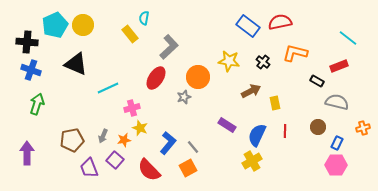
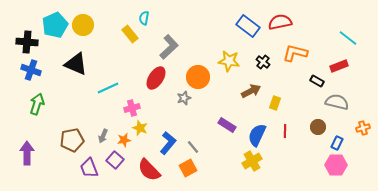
gray star at (184, 97): moved 1 px down
yellow rectangle at (275, 103): rotated 32 degrees clockwise
